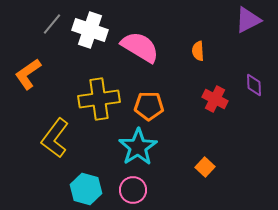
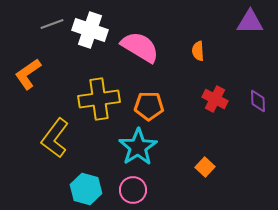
purple triangle: moved 2 px right, 2 px down; rotated 28 degrees clockwise
gray line: rotated 30 degrees clockwise
purple diamond: moved 4 px right, 16 px down
